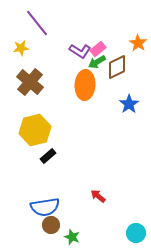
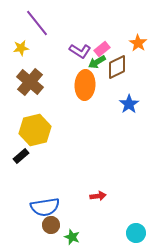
pink rectangle: moved 4 px right
black rectangle: moved 27 px left
red arrow: rotated 133 degrees clockwise
